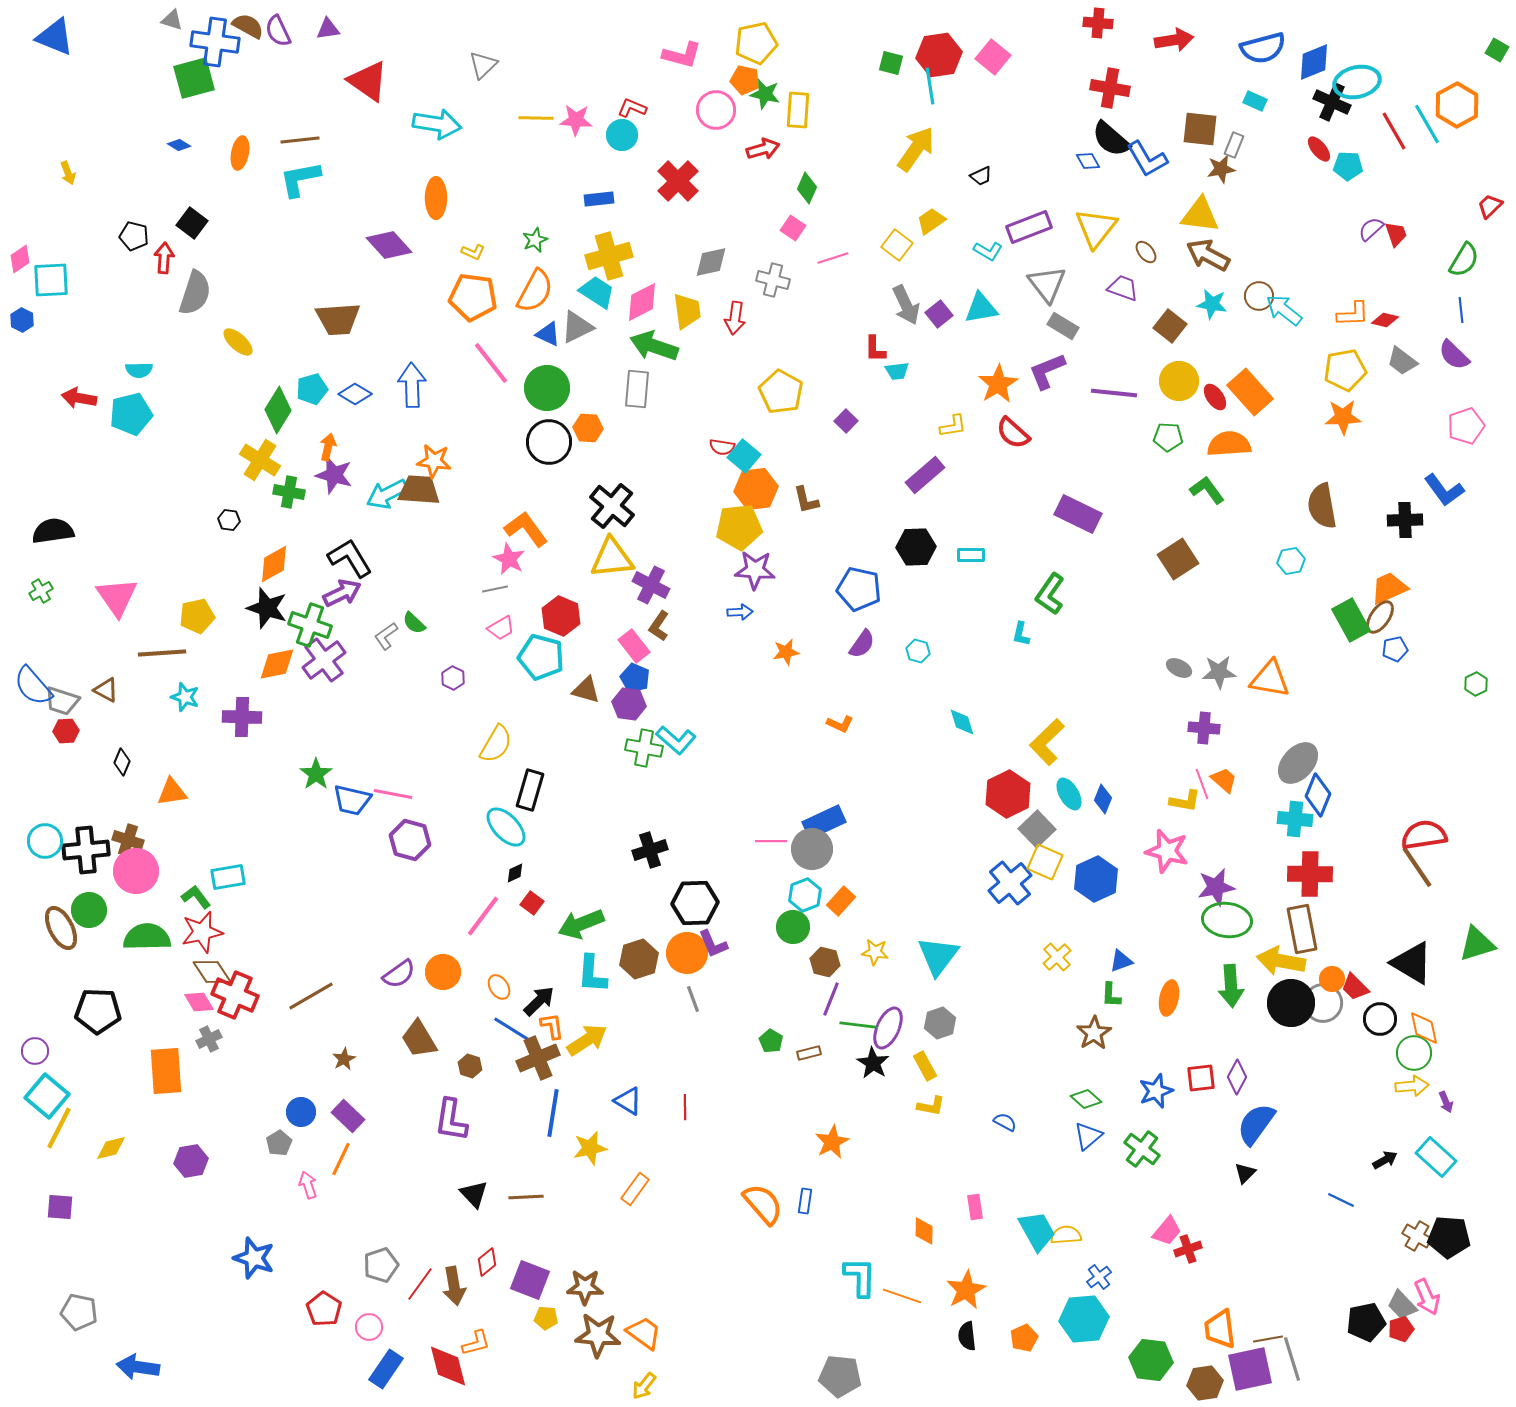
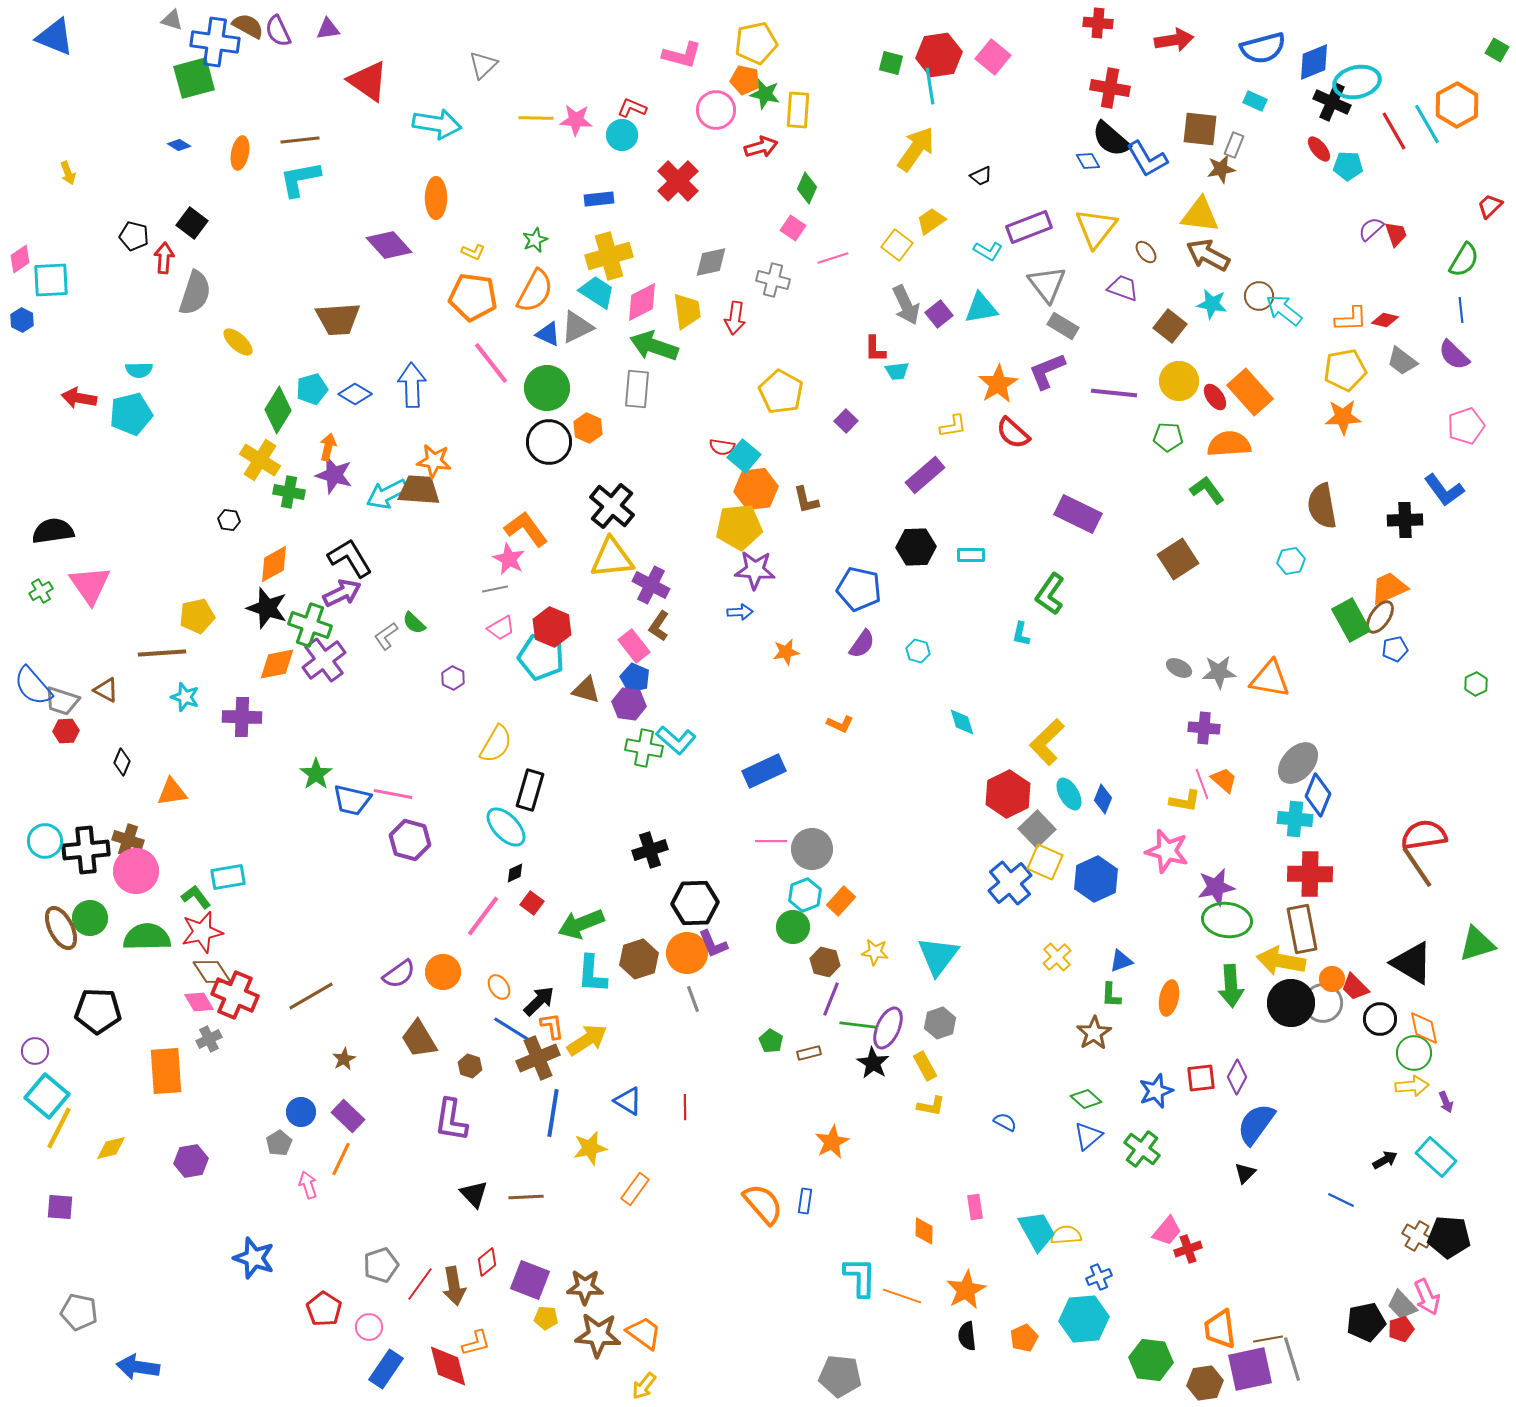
red arrow at (763, 149): moved 2 px left, 2 px up
orange L-shape at (1353, 314): moved 2 px left, 5 px down
orange hexagon at (588, 428): rotated 20 degrees clockwise
pink triangle at (117, 597): moved 27 px left, 12 px up
red hexagon at (561, 616): moved 9 px left, 11 px down
blue rectangle at (824, 822): moved 60 px left, 51 px up
green circle at (89, 910): moved 1 px right, 8 px down
blue cross at (1099, 1277): rotated 15 degrees clockwise
